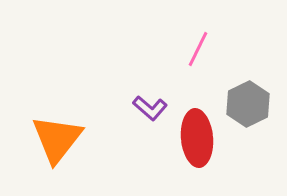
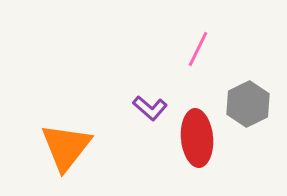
orange triangle: moved 9 px right, 8 px down
